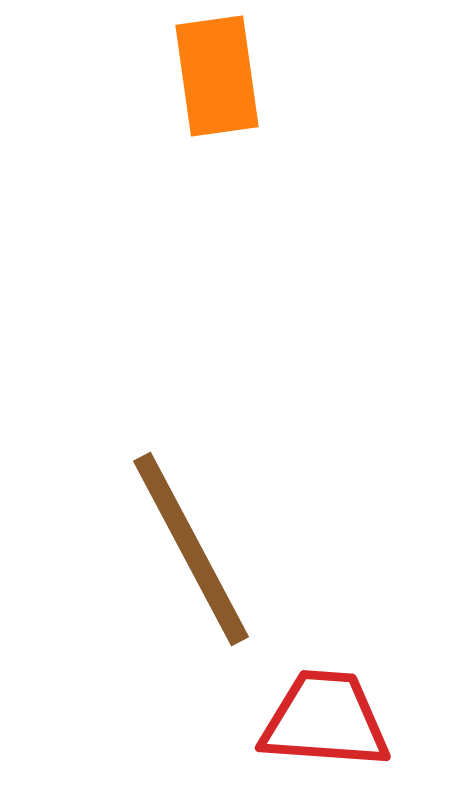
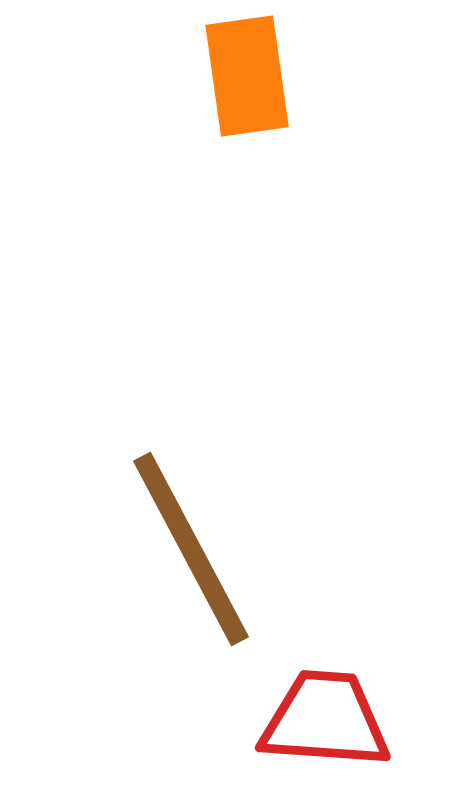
orange rectangle: moved 30 px right
